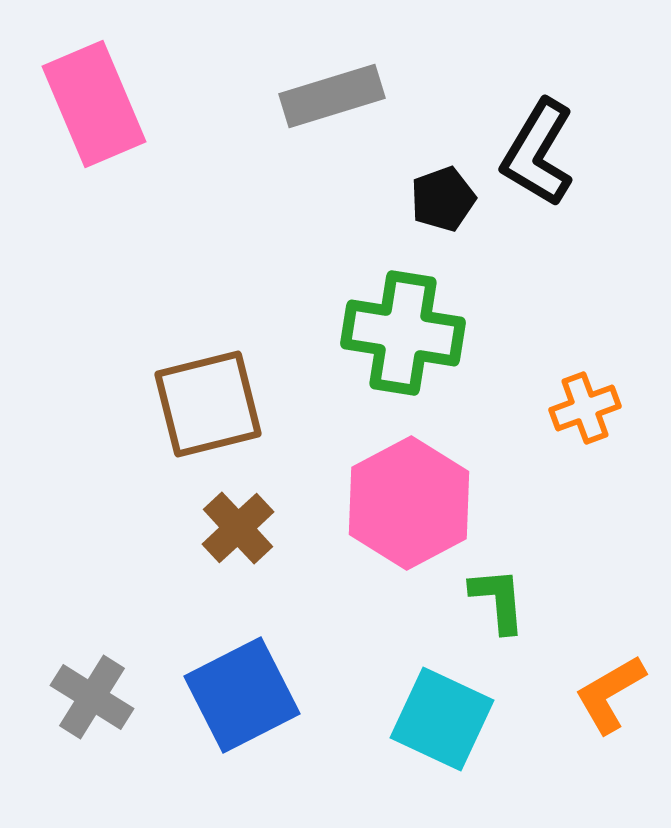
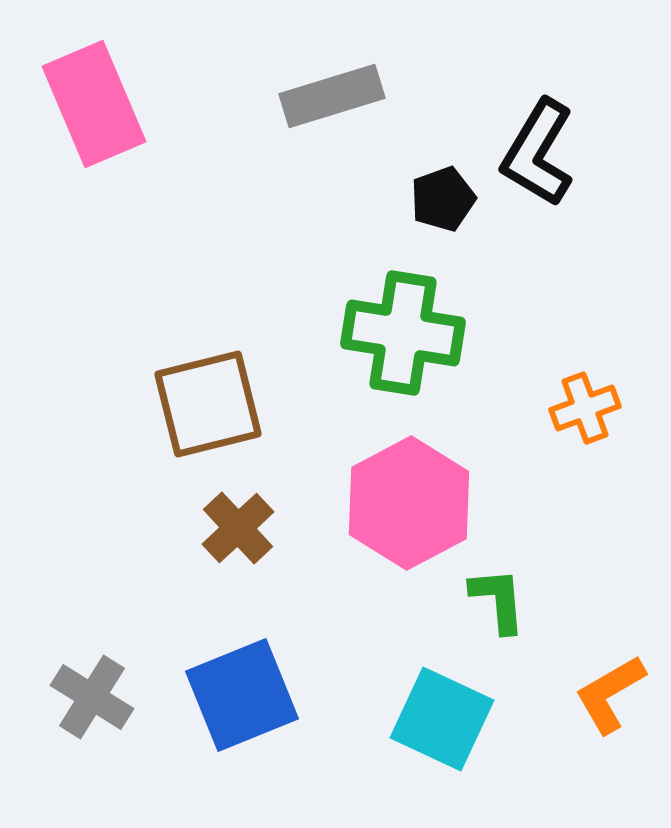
blue square: rotated 5 degrees clockwise
